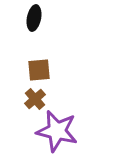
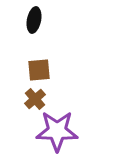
black ellipse: moved 2 px down
purple star: rotated 12 degrees counterclockwise
